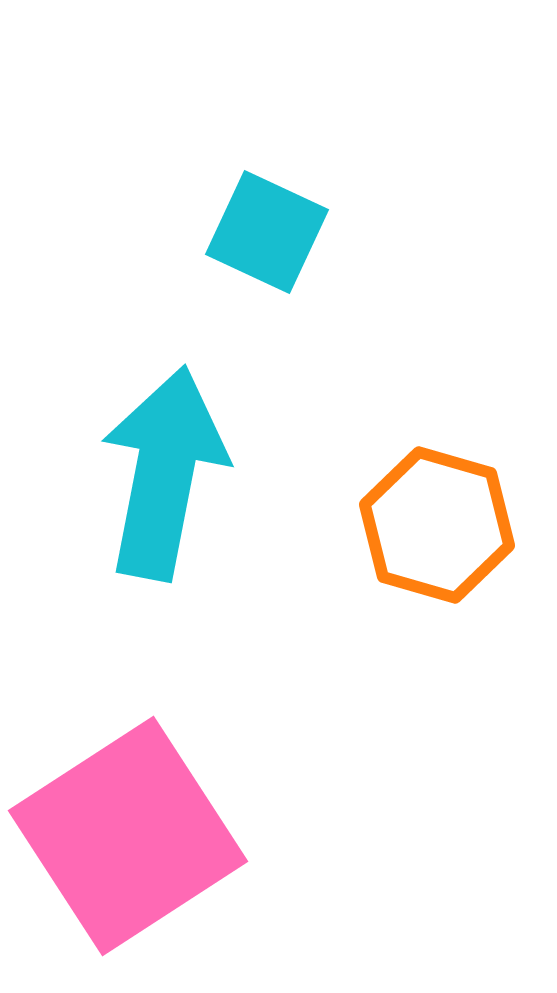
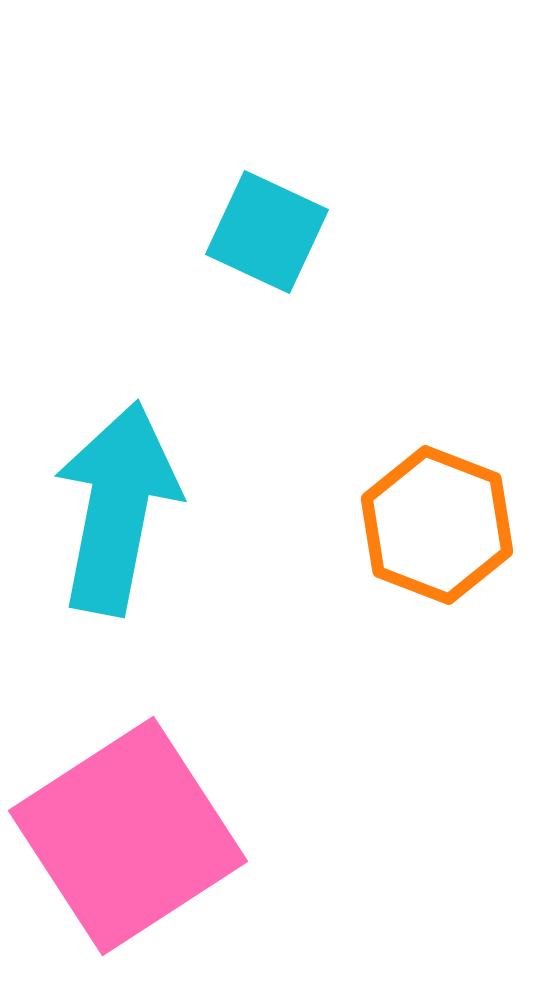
cyan arrow: moved 47 px left, 35 px down
orange hexagon: rotated 5 degrees clockwise
